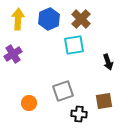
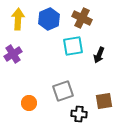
brown cross: moved 1 px right, 1 px up; rotated 18 degrees counterclockwise
cyan square: moved 1 px left, 1 px down
black arrow: moved 9 px left, 7 px up; rotated 42 degrees clockwise
